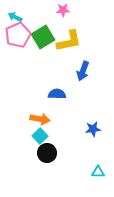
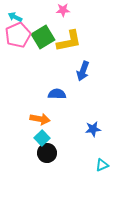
cyan square: moved 2 px right, 2 px down
cyan triangle: moved 4 px right, 7 px up; rotated 24 degrees counterclockwise
